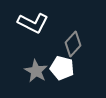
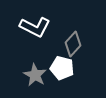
white L-shape: moved 2 px right, 4 px down
gray star: moved 1 px left, 4 px down
